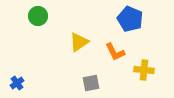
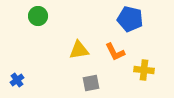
blue pentagon: rotated 10 degrees counterclockwise
yellow triangle: moved 8 px down; rotated 25 degrees clockwise
blue cross: moved 3 px up
